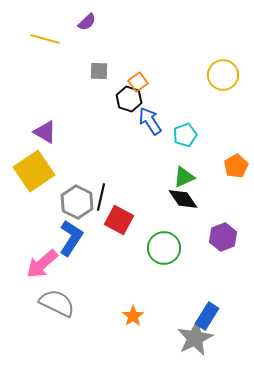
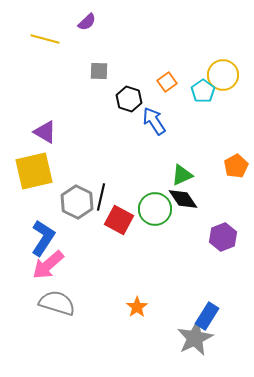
orange square: moved 29 px right
blue arrow: moved 4 px right
cyan pentagon: moved 18 px right, 44 px up; rotated 15 degrees counterclockwise
yellow square: rotated 21 degrees clockwise
green triangle: moved 2 px left, 2 px up
blue L-shape: moved 28 px left
green circle: moved 9 px left, 39 px up
pink arrow: moved 6 px right, 1 px down
gray semicircle: rotated 9 degrees counterclockwise
orange star: moved 4 px right, 9 px up
